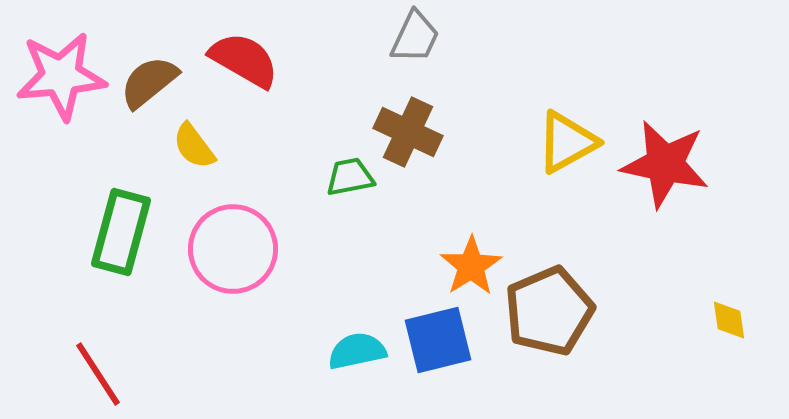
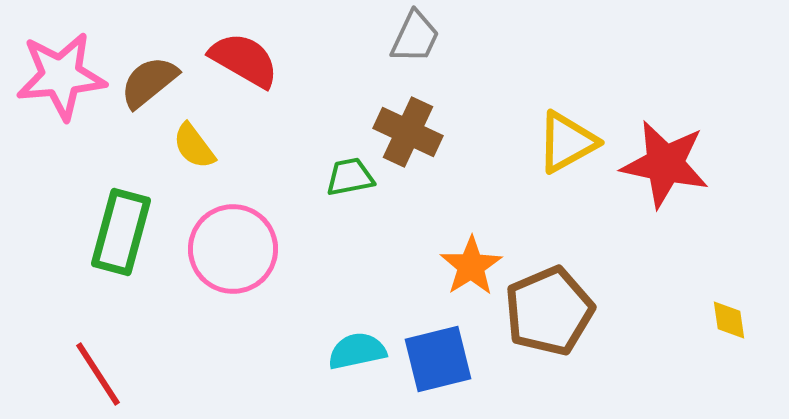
blue square: moved 19 px down
